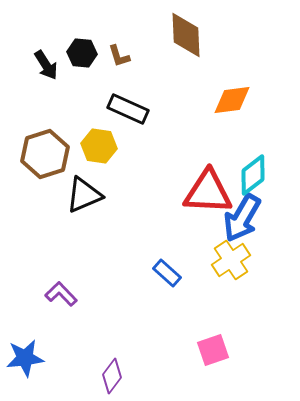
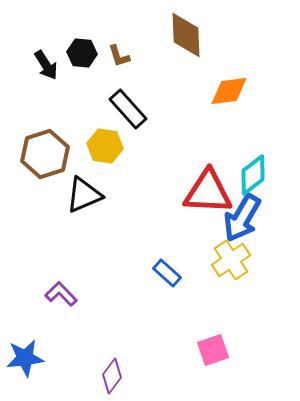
orange diamond: moved 3 px left, 9 px up
black rectangle: rotated 24 degrees clockwise
yellow hexagon: moved 6 px right
